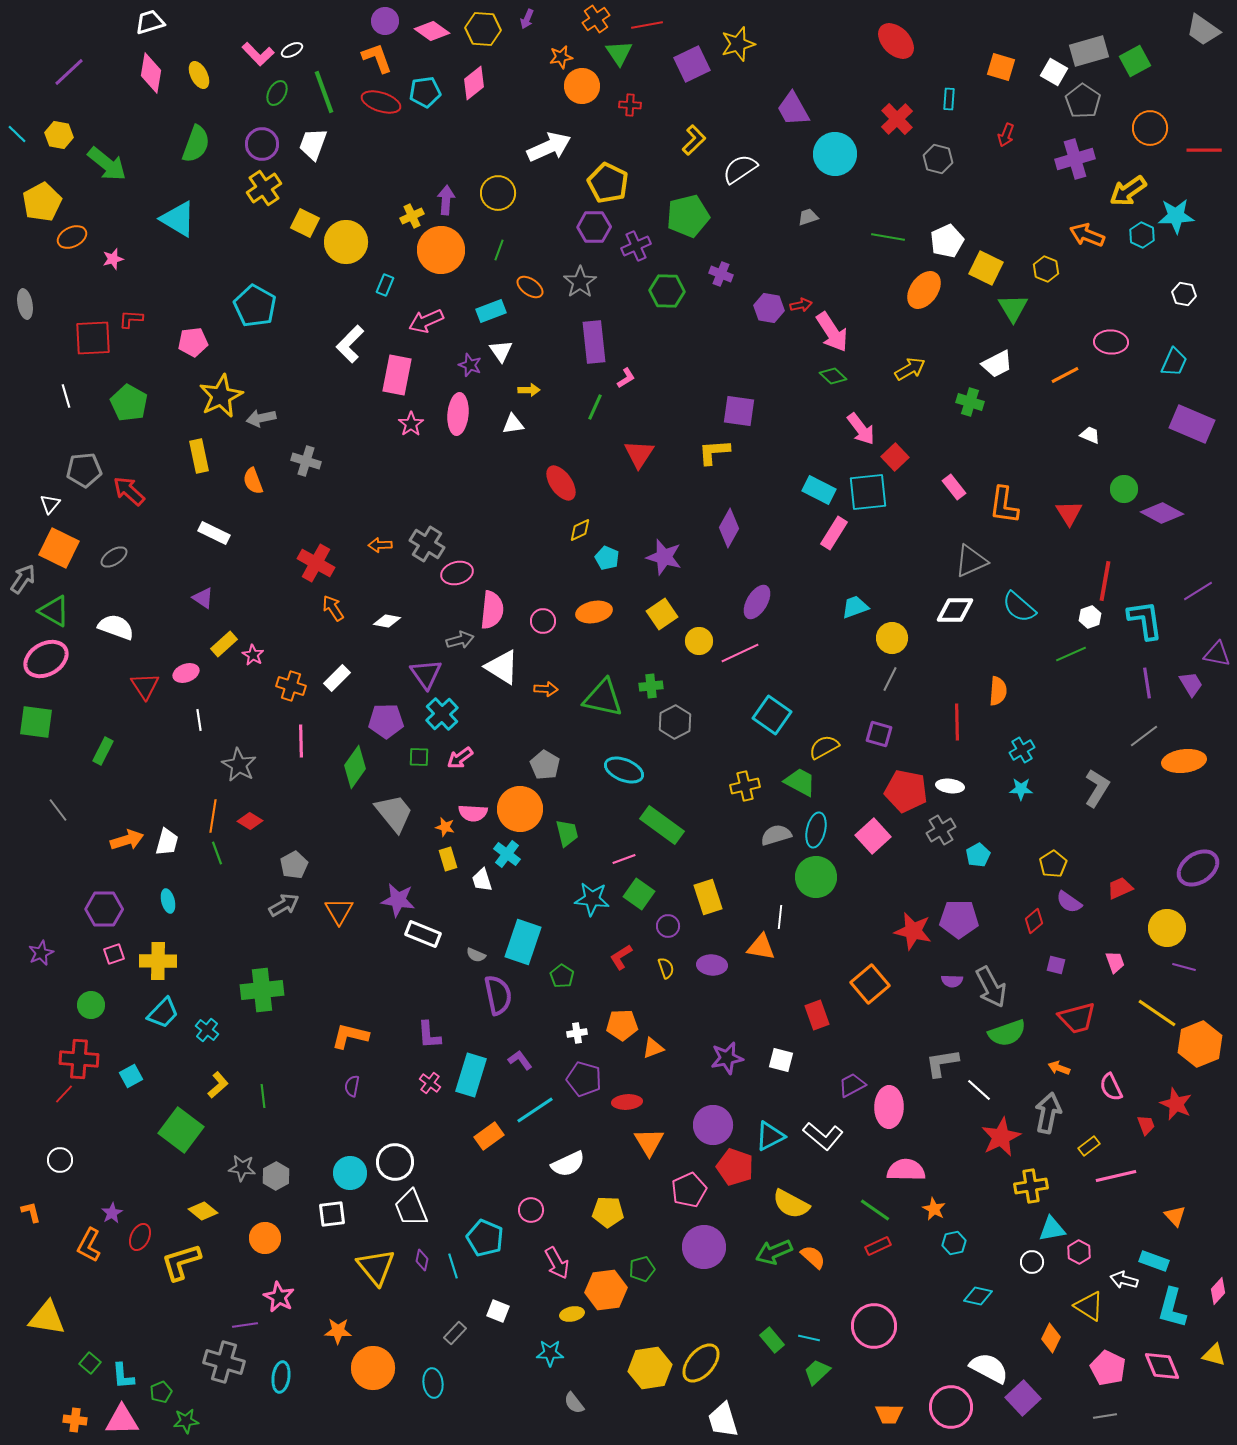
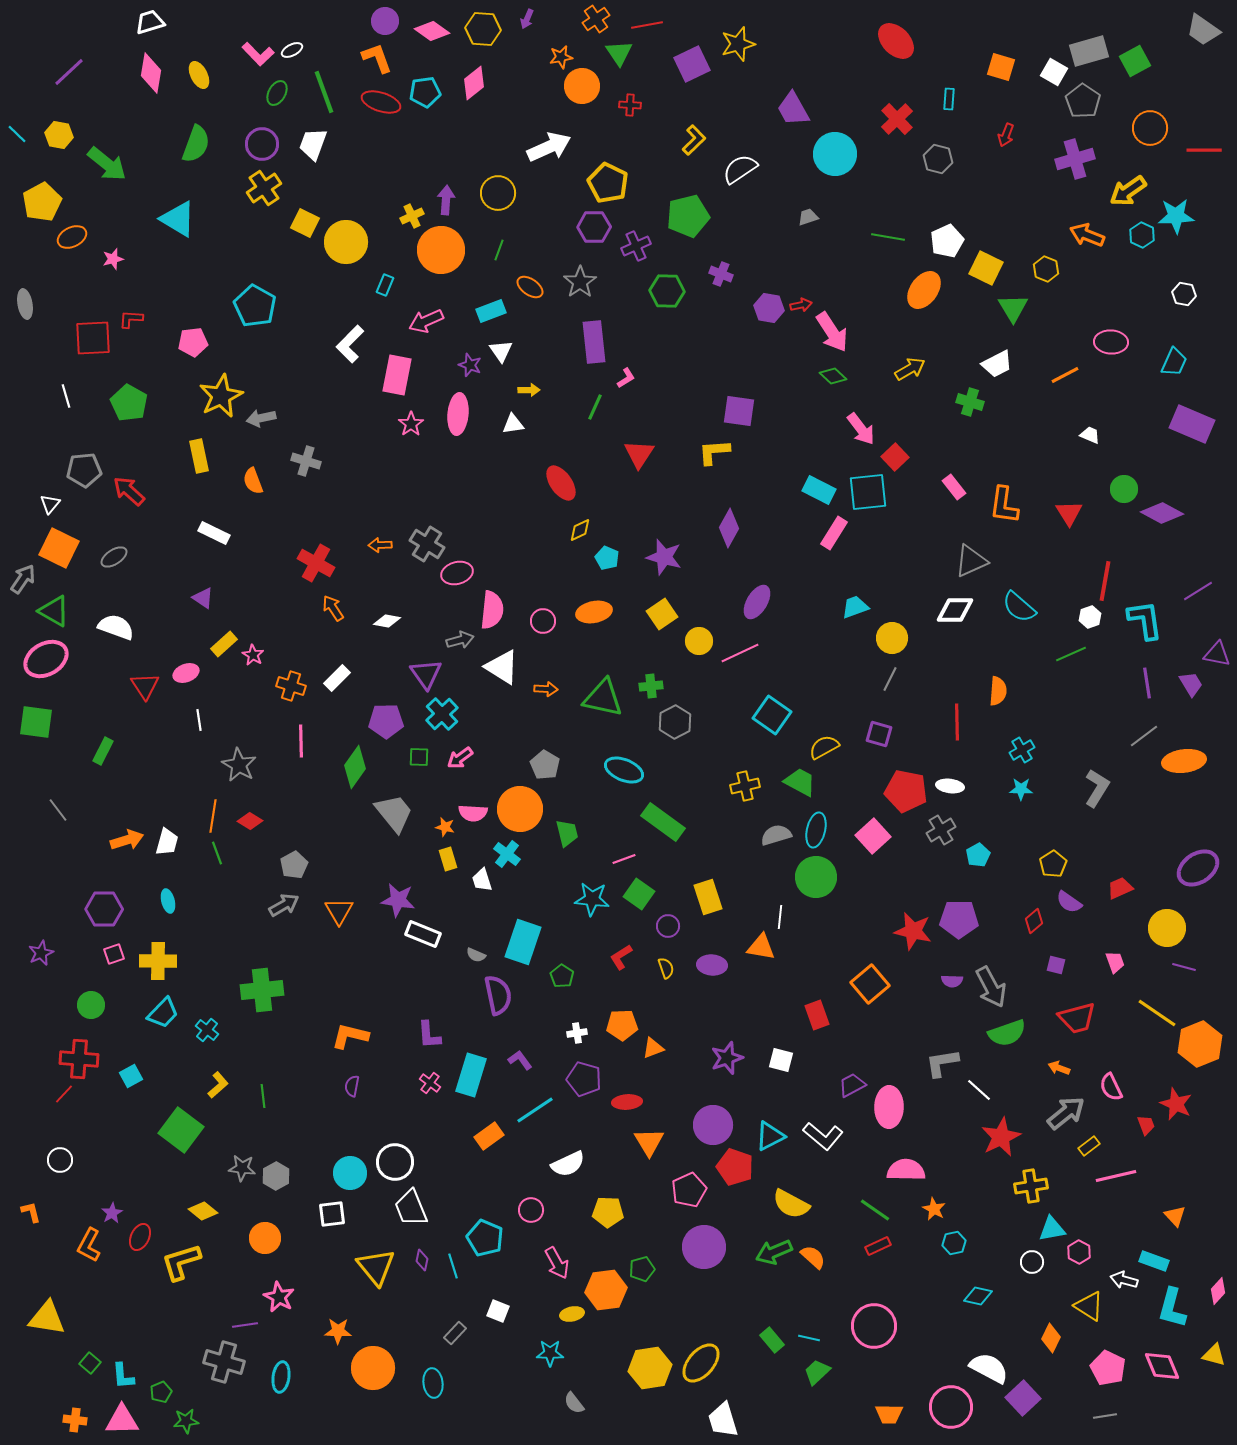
green rectangle at (662, 825): moved 1 px right, 3 px up
purple star at (727, 1058): rotated 8 degrees counterclockwise
gray arrow at (1048, 1113): moved 18 px right; rotated 39 degrees clockwise
